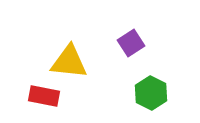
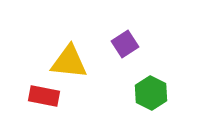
purple square: moved 6 px left, 1 px down
